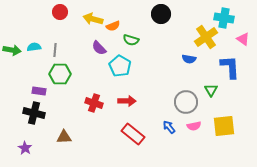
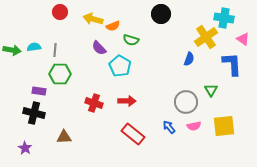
blue semicircle: rotated 80 degrees counterclockwise
blue L-shape: moved 2 px right, 3 px up
